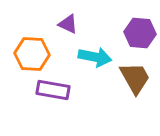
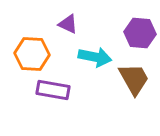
brown trapezoid: moved 1 px left, 1 px down
